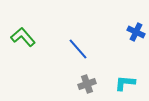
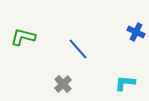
green L-shape: rotated 35 degrees counterclockwise
gray cross: moved 24 px left; rotated 24 degrees counterclockwise
